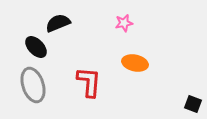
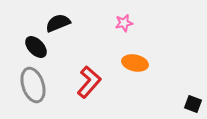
red L-shape: rotated 36 degrees clockwise
